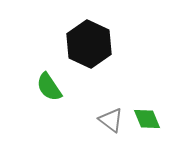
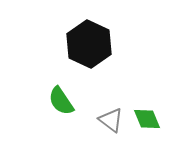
green semicircle: moved 12 px right, 14 px down
